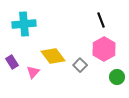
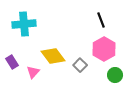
green circle: moved 2 px left, 2 px up
